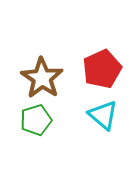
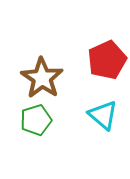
red pentagon: moved 5 px right, 9 px up
